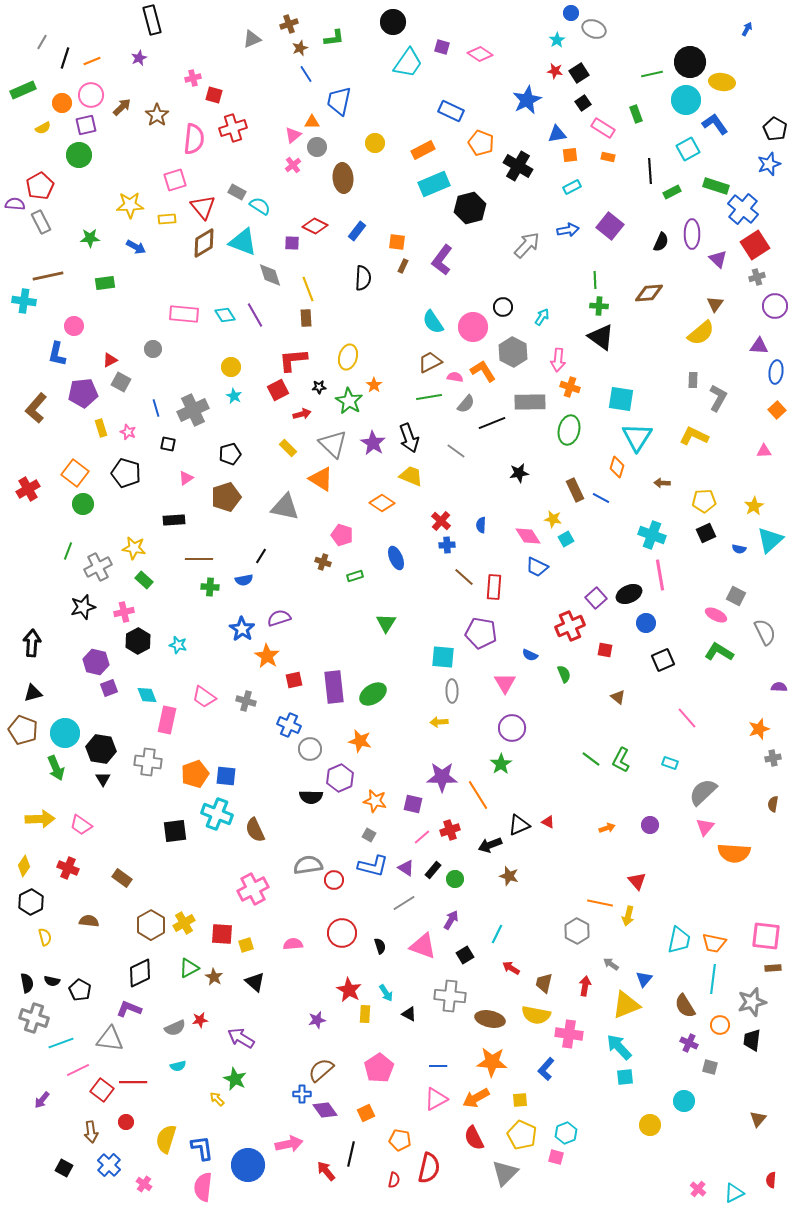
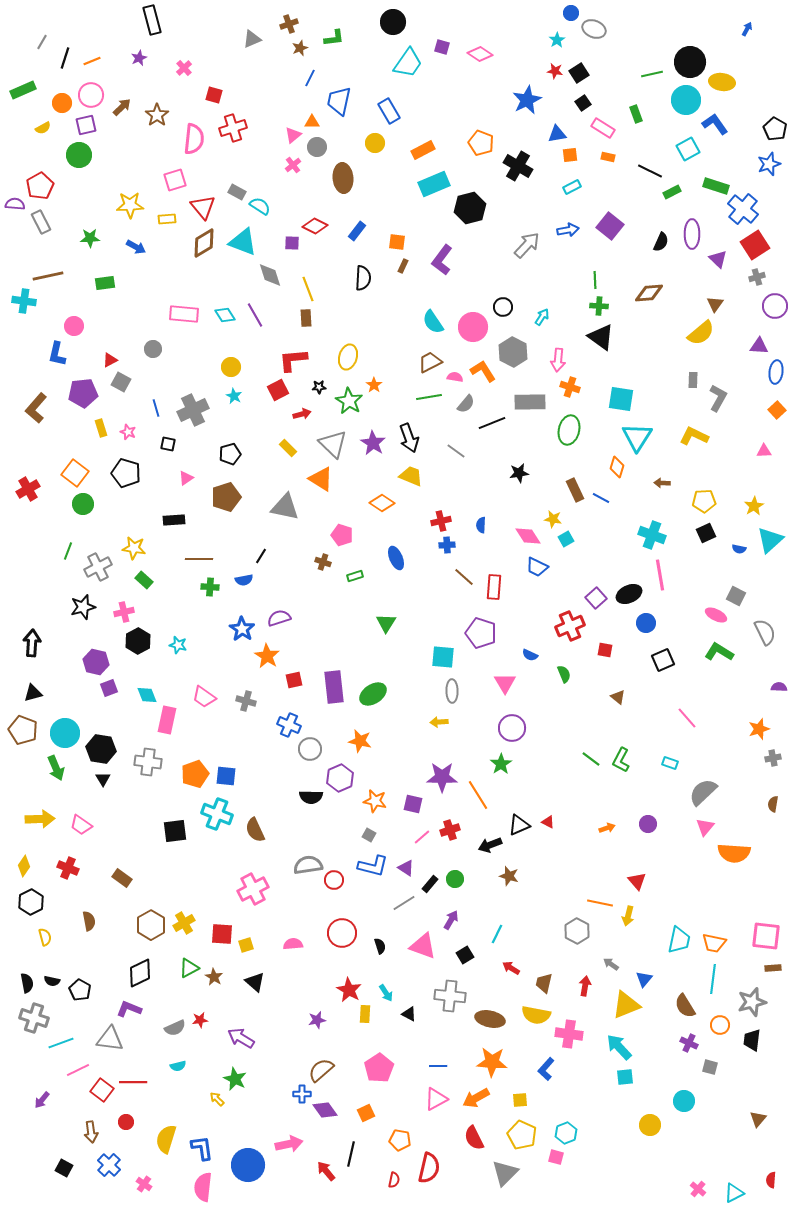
blue line at (306, 74): moved 4 px right, 4 px down; rotated 60 degrees clockwise
pink cross at (193, 78): moved 9 px left, 10 px up; rotated 28 degrees counterclockwise
blue rectangle at (451, 111): moved 62 px left; rotated 35 degrees clockwise
black line at (650, 171): rotated 60 degrees counterclockwise
red cross at (441, 521): rotated 36 degrees clockwise
purple pentagon at (481, 633): rotated 8 degrees clockwise
purple circle at (650, 825): moved 2 px left, 1 px up
black rectangle at (433, 870): moved 3 px left, 14 px down
brown semicircle at (89, 921): rotated 72 degrees clockwise
